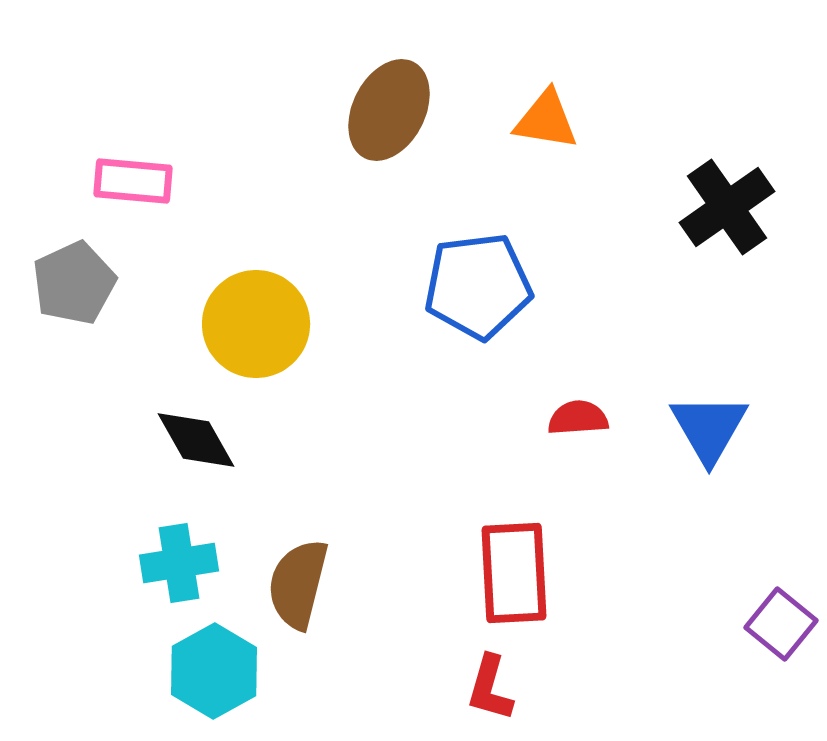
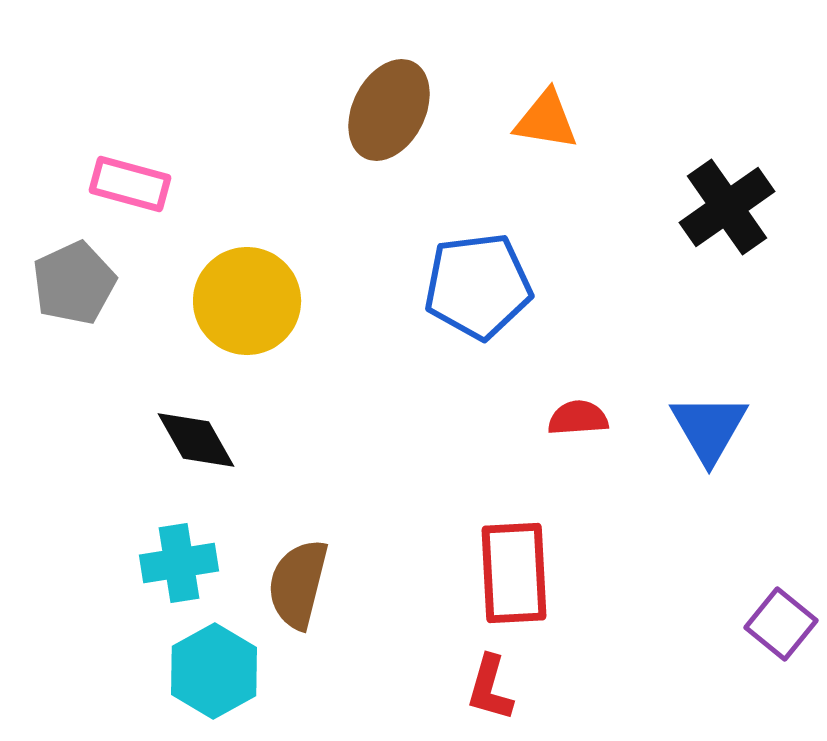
pink rectangle: moved 3 px left, 3 px down; rotated 10 degrees clockwise
yellow circle: moved 9 px left, 23 px up
